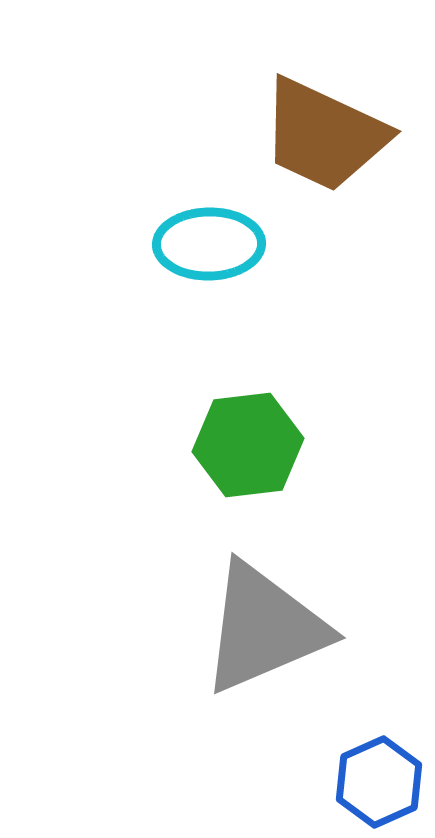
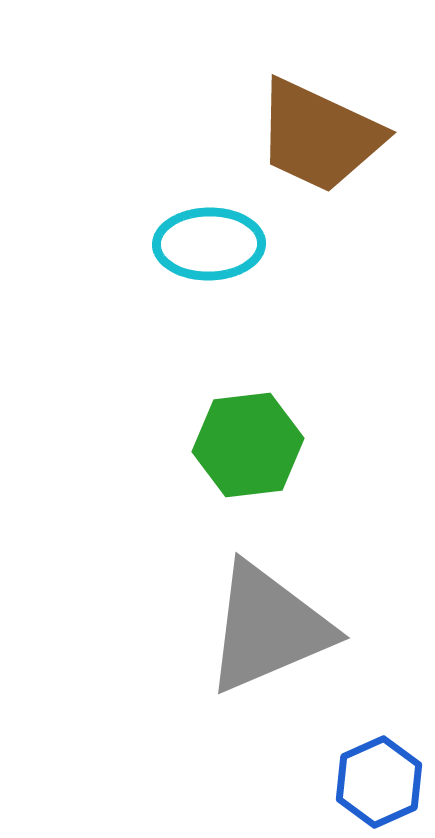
brown trapezoid: moved 5 px left, 1 px down
gray triangle: moved 4 px right
